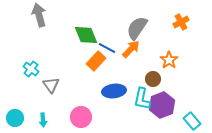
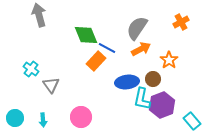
orange arrow: moved 10 px right; rotated 18 degrees clockwise
blue ellipse: moved 13 px right, 9 px up
